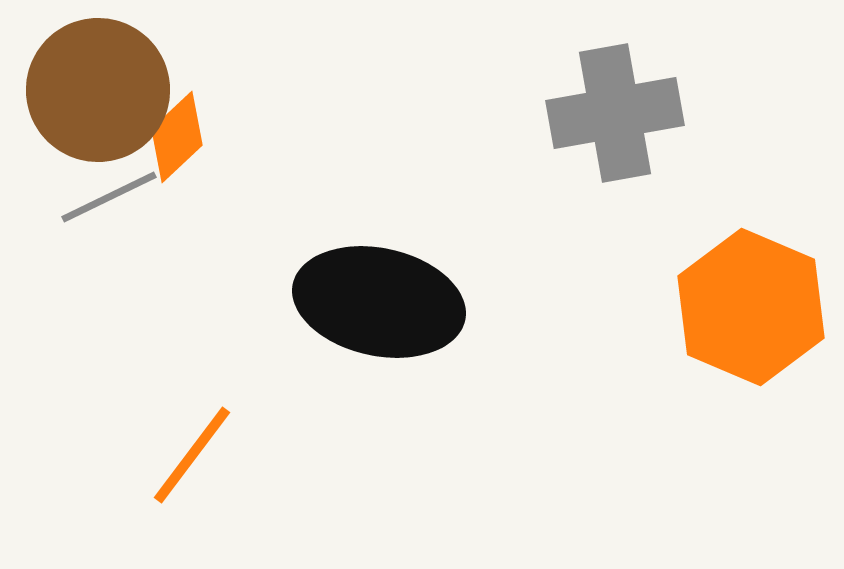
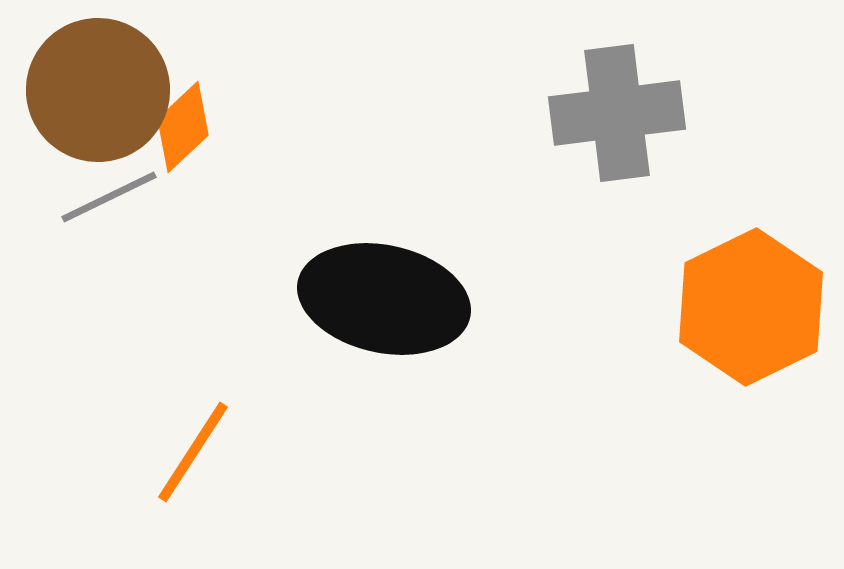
gray cross: moved 2 px right; rotated 3 degrees clockwise
orange diamond: moved 6 px right, 10 px up
black ellipse: moved 5 px right, 3 px up
orange hexagon: rotated 11 degrees clockwise
orange line: moved 1 px right, 3 px up; rotated 4 degrees counterclockwise
